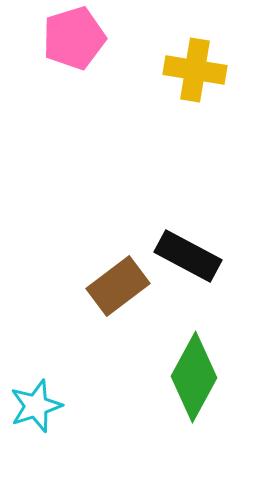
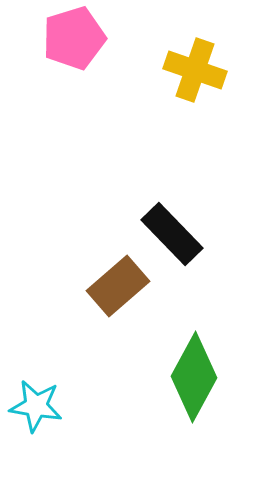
yellow cross: rotated 10 degrees clockwise
black rectangle: moved 16 px left, 22 px up; rotated 18 degrees clockwise
brown rectangle: rotated 4 degrees counterclockwise
cyan star: rotated 28 degrees clockwise
